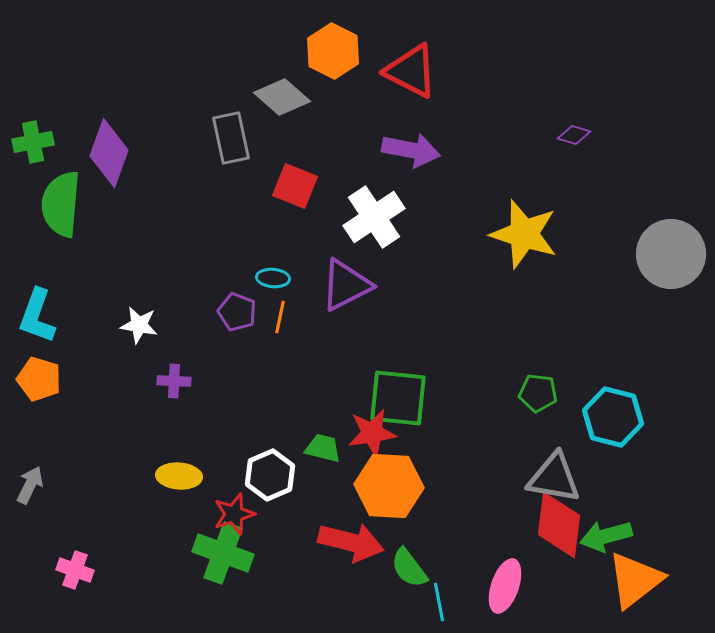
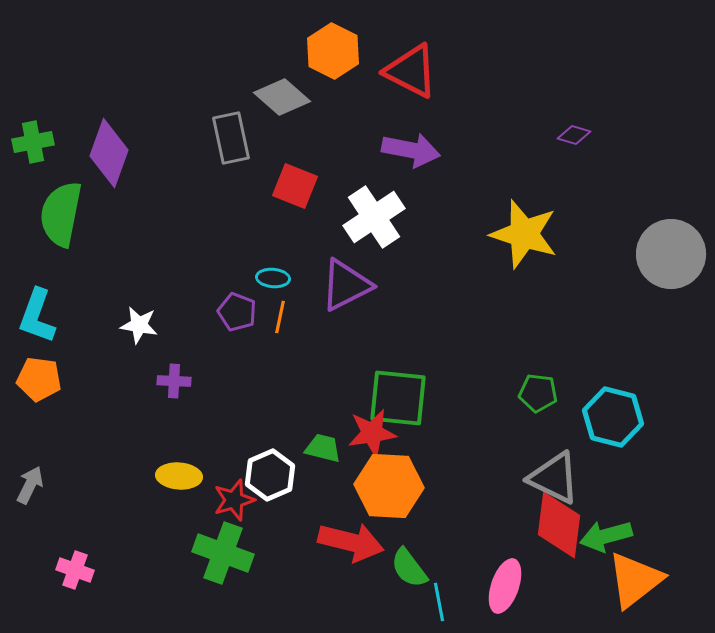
green semicircle at (61, 204): moved 10 px down; rotated 6 degrees clockwise
orange pentagon at (39, 379): rotated 9 degrees counterclockwise
gray triangle at (554, 478): rotated 16 degrees clockwise
red star at (234, 514): moved 14 px up
